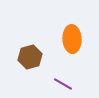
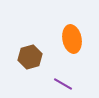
orange ellipse: rotated 8 degrees counterclockwise
